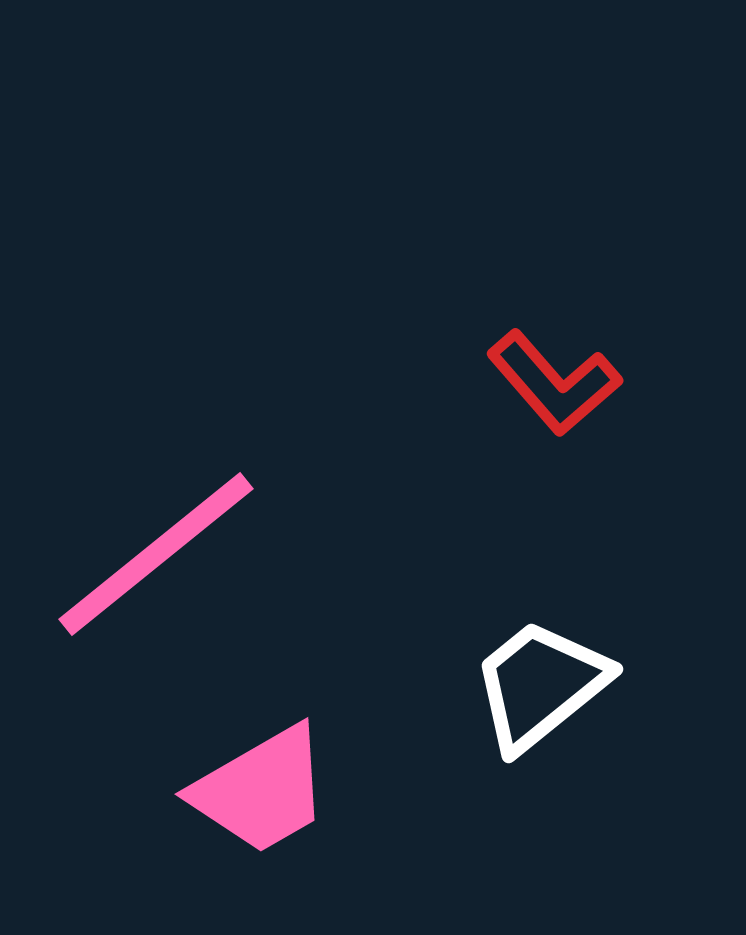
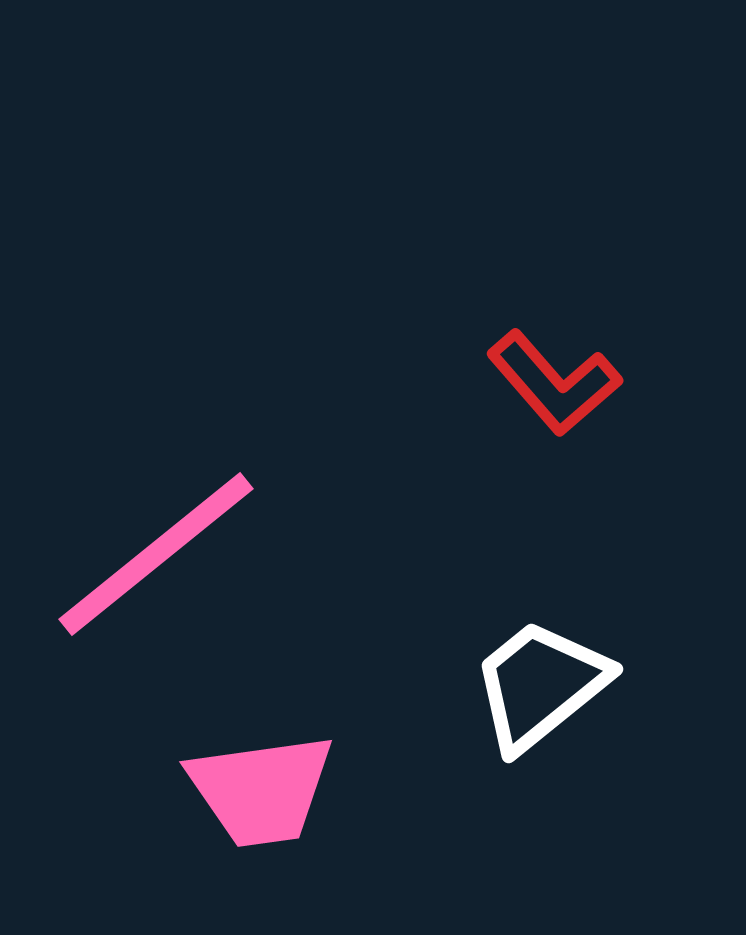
pink trapezoid: rotated 22 degrees clockwise
